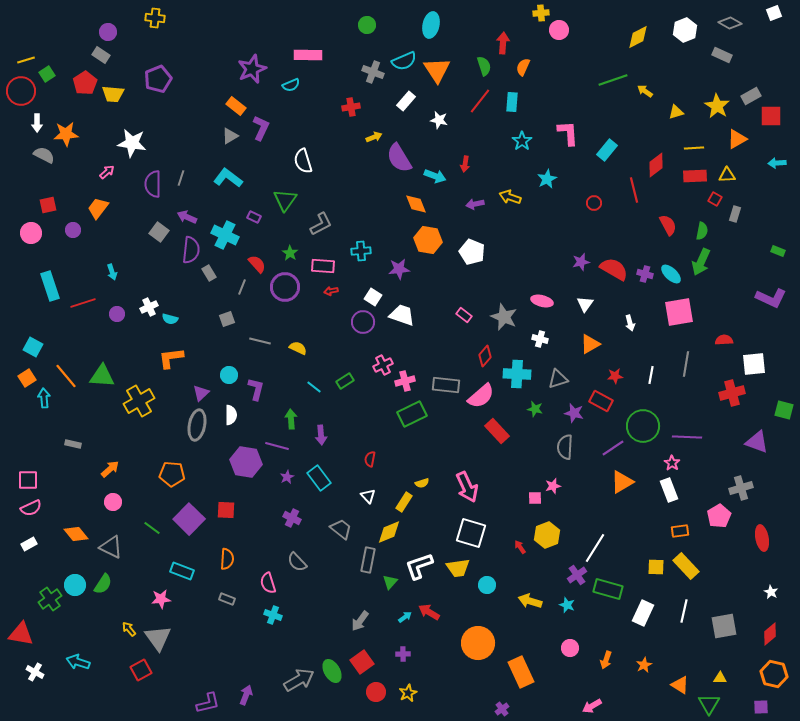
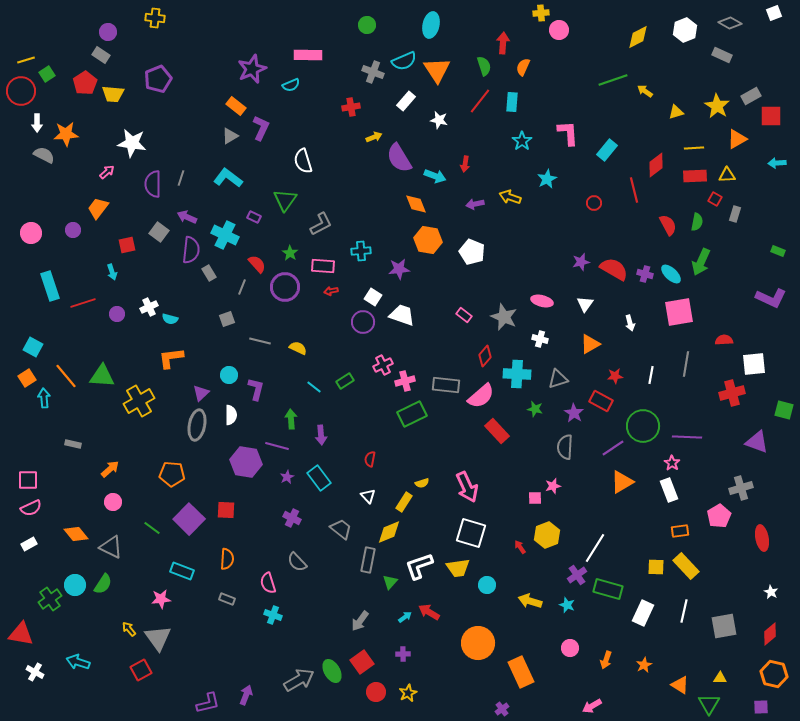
red square at (48, 205): moved 79 px right, 40 px down
green semicircle at (702, 231): moved 5 px left, 9 px up
purple star at (574, 413): rotated 18 degrees clockwise
